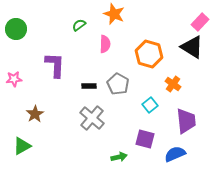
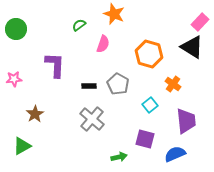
pink semicircle: moved 2 px left; rotated 18 degrees clockwise
gray cross: moved 1 px down
